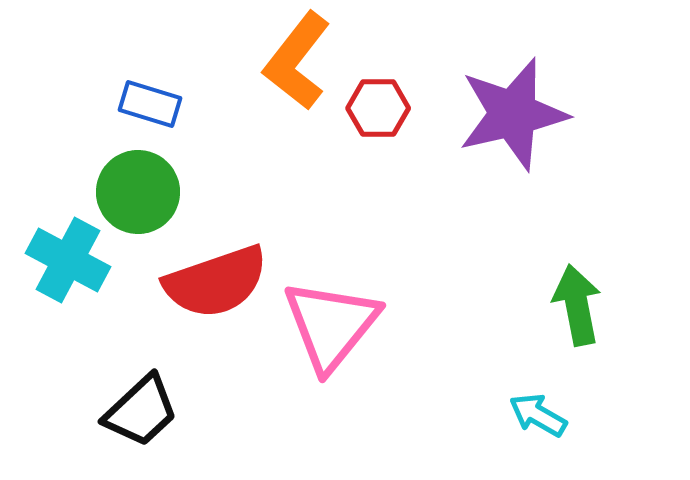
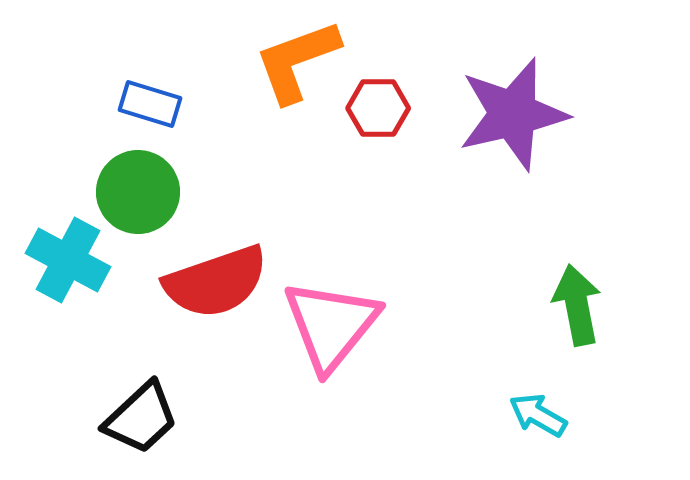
orange L-shape: rotated 32 degrees clockwise
black trapezoid: moved 7 px down
